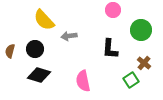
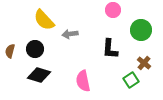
gray arrow: moved 1 px right, 2 px up
